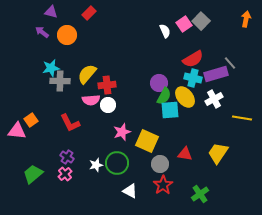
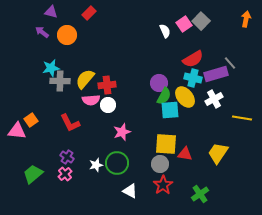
yellow semicircle: moved 2 px left, 5 px down
yellow square: moved 19 px right, 3 px down; rotated 20 degrees counterclockwise
